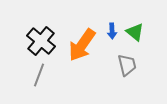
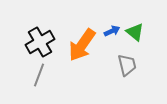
blue arrow: rotated 112 degrees counterclockwise
black cross: moved 1 px left, 1 px down; rotated 20 degrees clockwise
